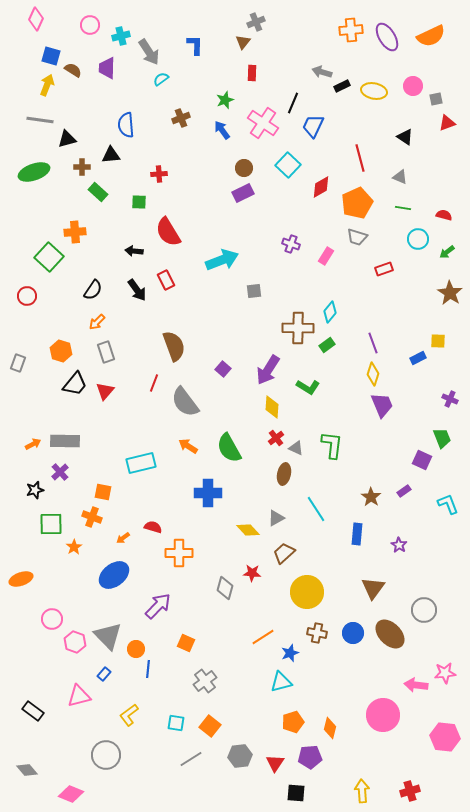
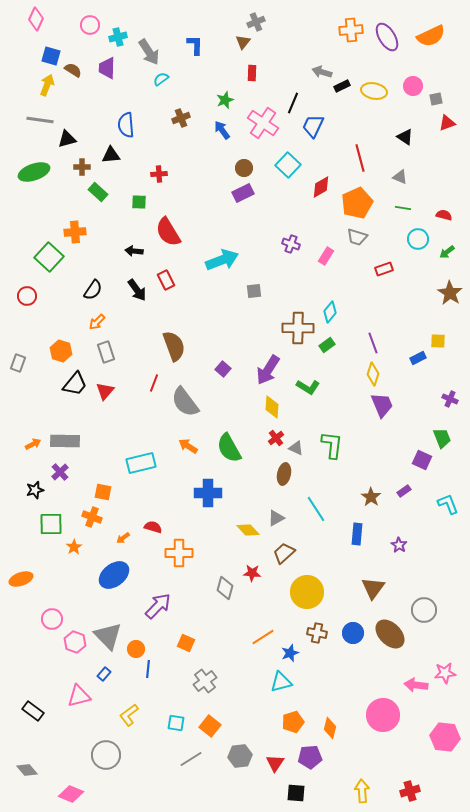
cyan cross at (121, 36): moved 3 px left, 1 px down
